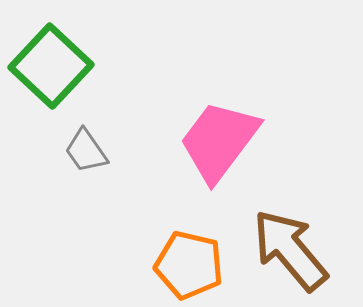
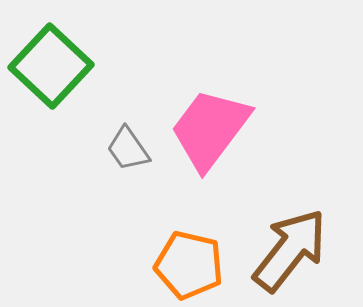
pink trapezoid: moved 9 px left, 12 px up
gray trapezoid: moved 42 px right, 2 px up
brown arrow: rotated 78 degrees clockwise
